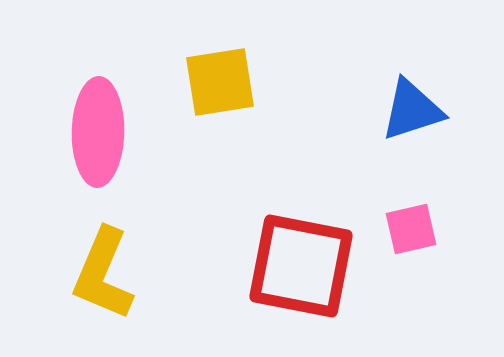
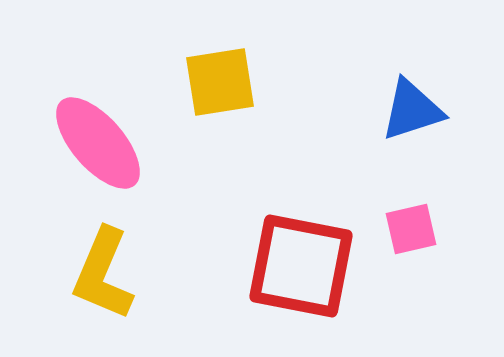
pink ellipse: moved 11 px down; rotated 42 degrees counterclockwise
